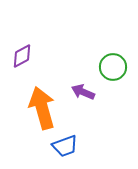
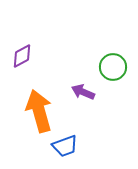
orange arrow: moved 3 px left, 3 px down
